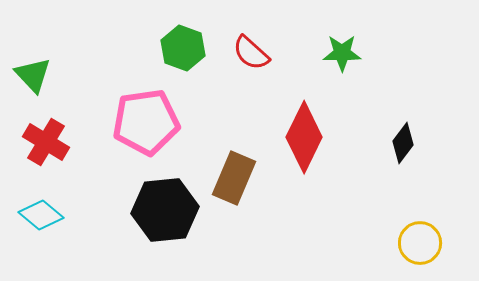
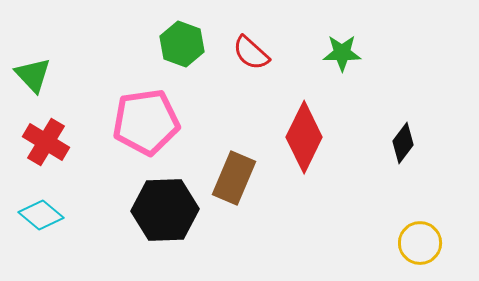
green hexagon: moved 1 px left, 4 px up
black hexagon: rotated 4 degrees clockwise
